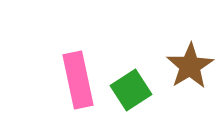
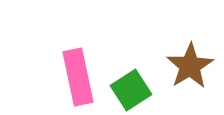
pink rectangle: moved 3 px up
